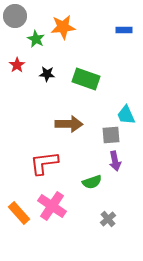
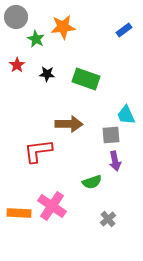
gray circle: moved 1 px right, 1 px down
blue rectangle: rotated 35 degrees counterclockwise
red L-shape: moved 6 px left, 12 px up
orange rectangle: rotated 45 degrees counterclockwise
